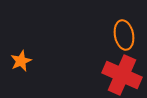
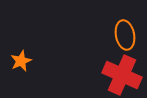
orange ellipse: moved 1 px right
